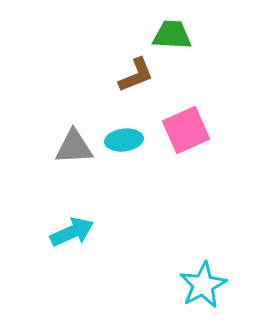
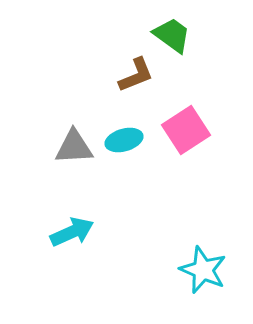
green trapezoid: rotated 33 degrees clockwise
pink square: rotated 9 degrees counterclockwise
cyan ellipse: rotated 9 degrees counterclockwise
cyan star: moved 15 px up; rotated 21 degrees counterclockwise
